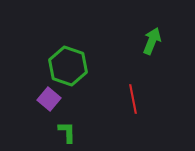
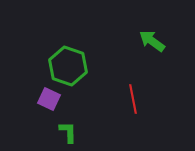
green arrow: rotated 76 degrees counterclockwise
purple square: rotated 15 degrees counterclockwise
green L-shape: moved 1 px right
